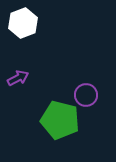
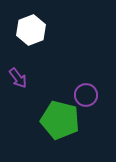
white hexagon: moved 8 px right, 7 px down
purple arrow: rotated 80 degrees clockwise
